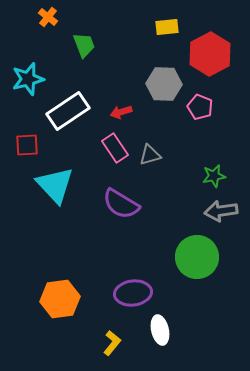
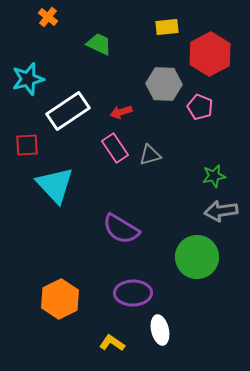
green trapezoid: moved 15 px right, 1 px up; rotated 44 degrees counterclockwise
purple semicircle: moved 25 px down
purple ellipse: rotated 6 degrees clockwise
orange hexagon: rotated 18 degrees counterclockwise
yellow L-shape: rotated 95 degrees counterclockwise
